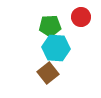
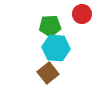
red circle: moved 1 px right, 3 px up
